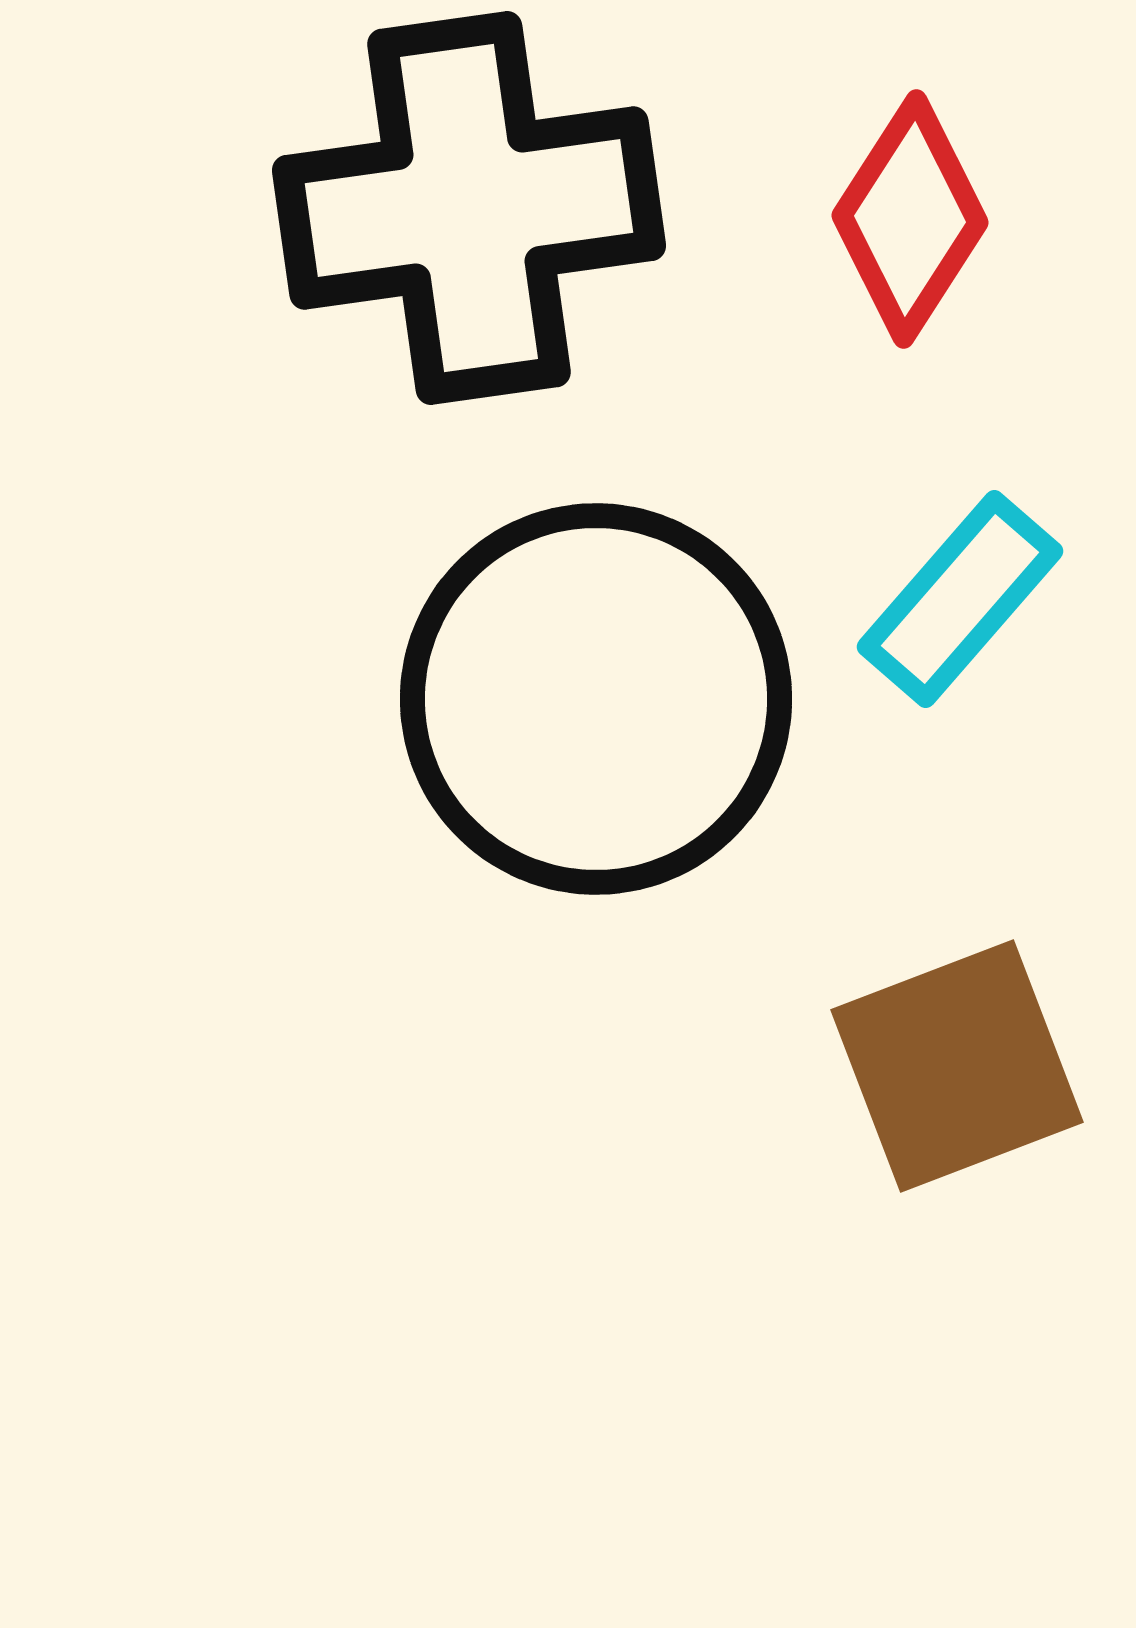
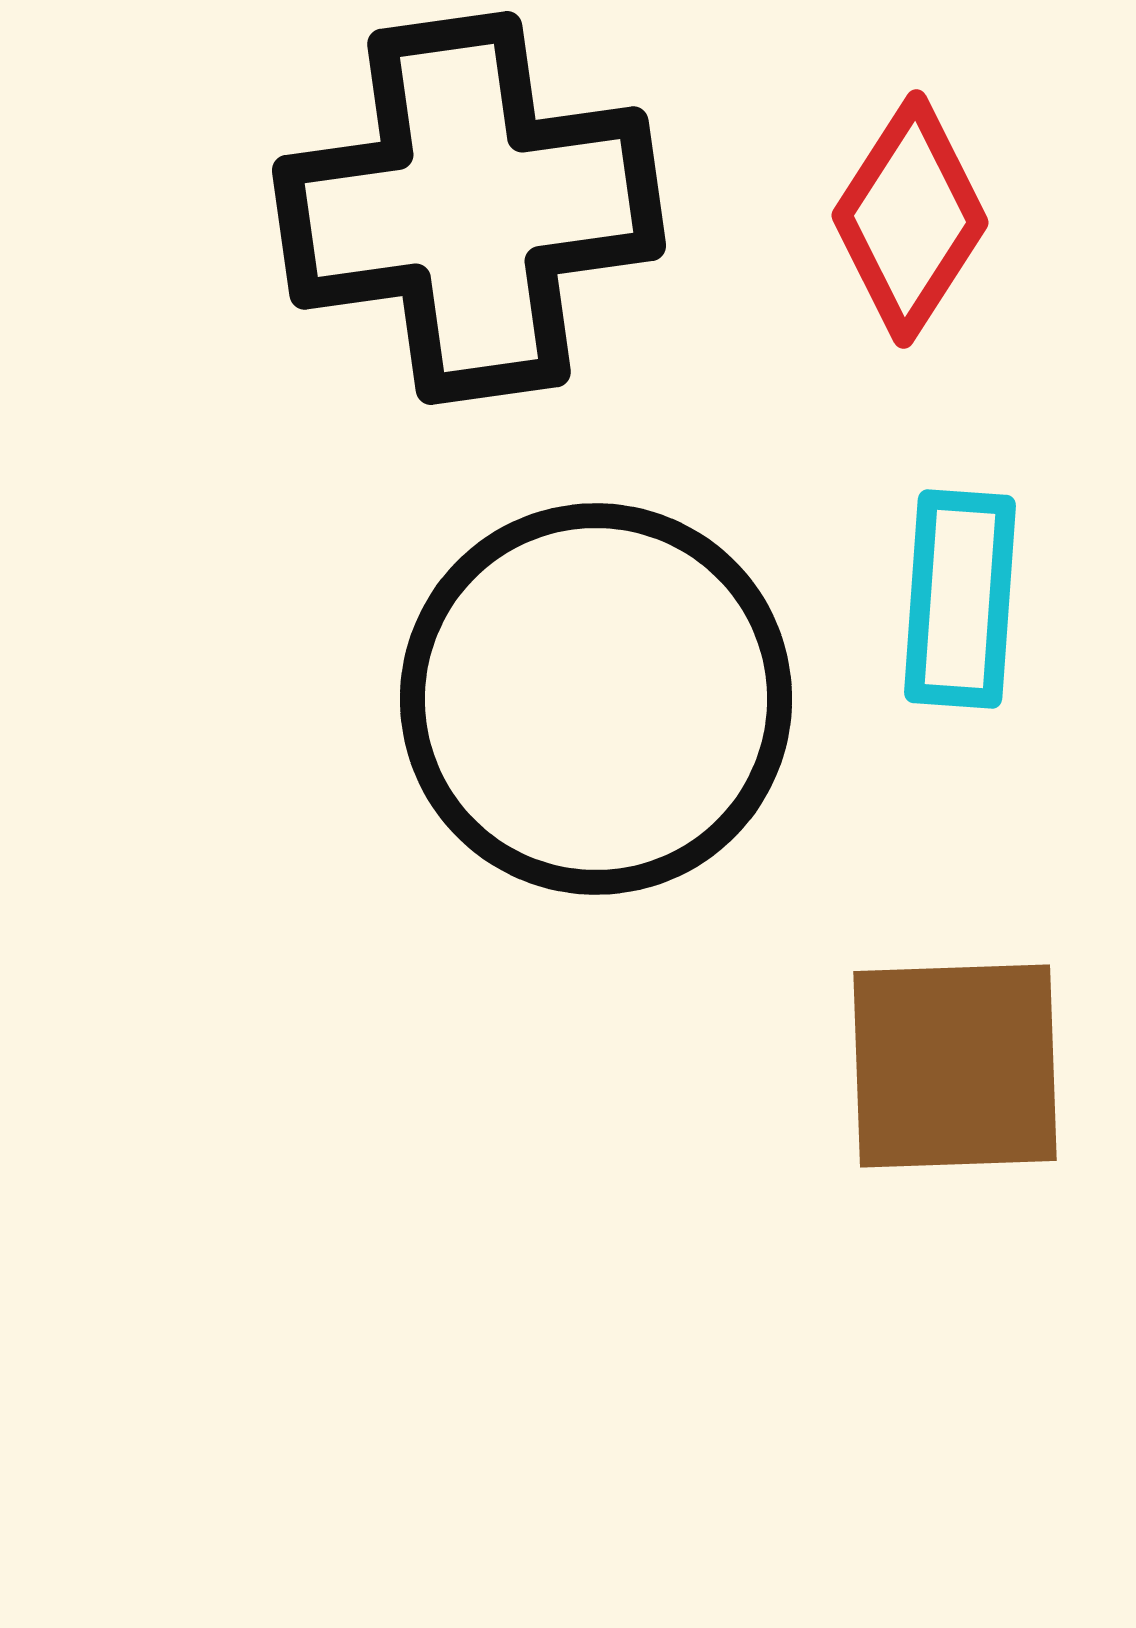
cyan rectangle: rotated 37 degrees counterclockwise
brown square: moved 2 px left; rotated 19 degrees clockwise
